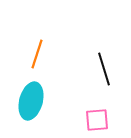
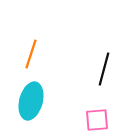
orange line: moved 6 px left
black line: rotated 32 degrees clockwise
